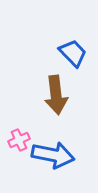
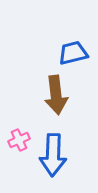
blue trapezoid: rotated 60 degrees counterclockwise
blue arrow: rotated 81 degrees clockwise
